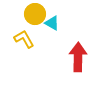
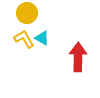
yellow circle: moved 8 px left, 1 px up
cyan triangle: moved 10 px left, 15 px down
